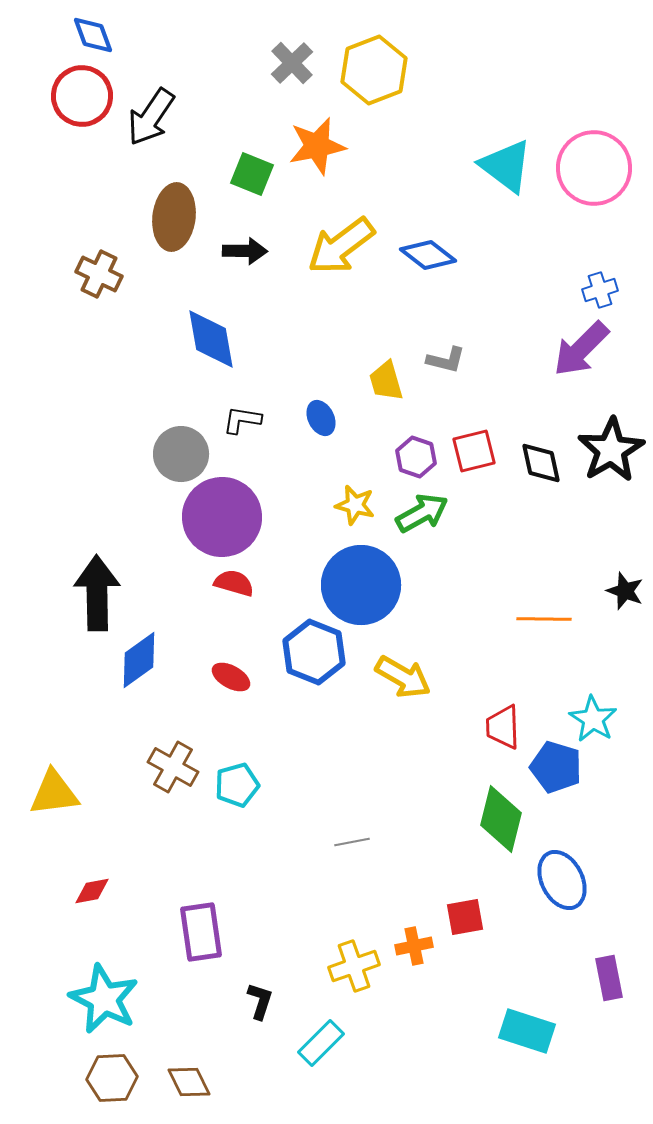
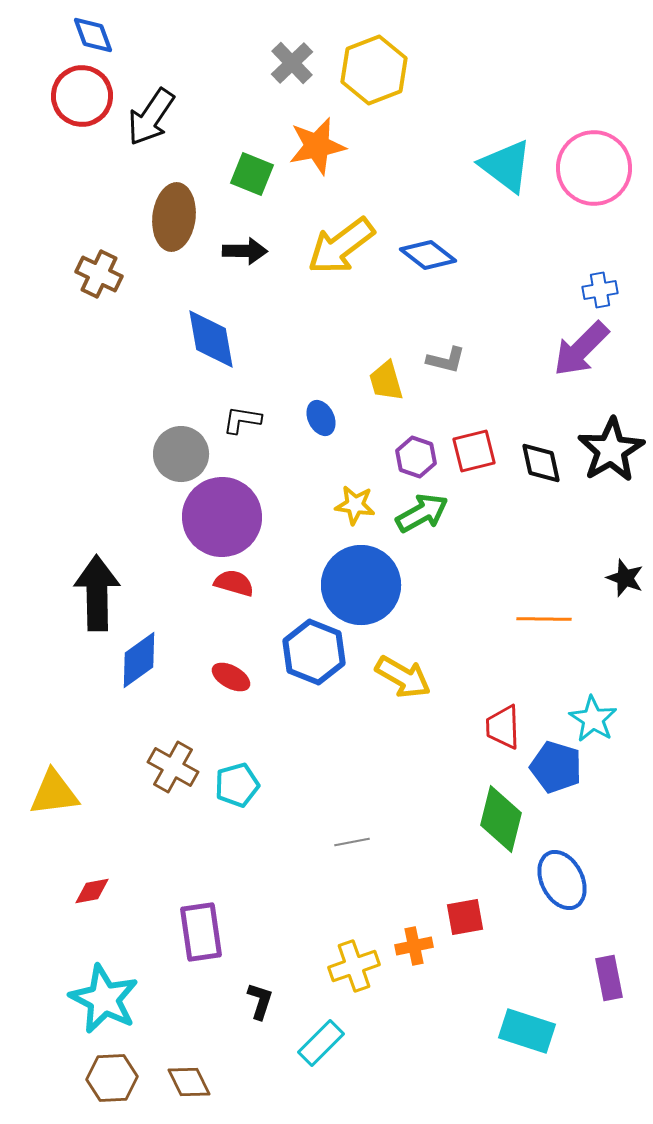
blue cross at (600, 290): rotated 8 degrees clockwise
yellow star at (355, 505): rotated 6 degrees counterclockwise
black star at (625, 591): moved 13 px up
